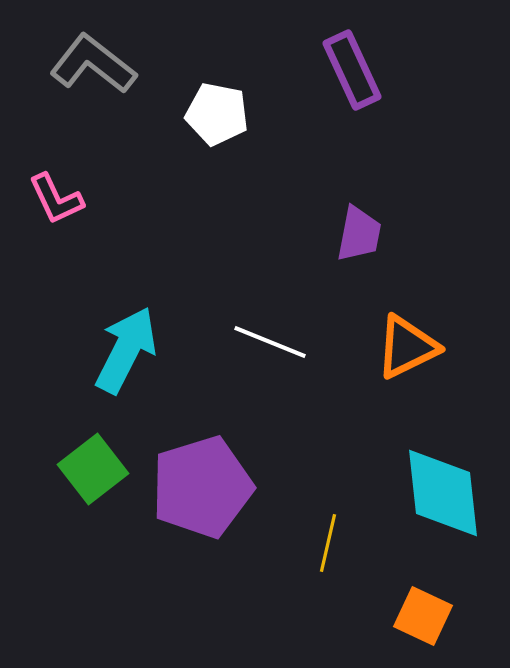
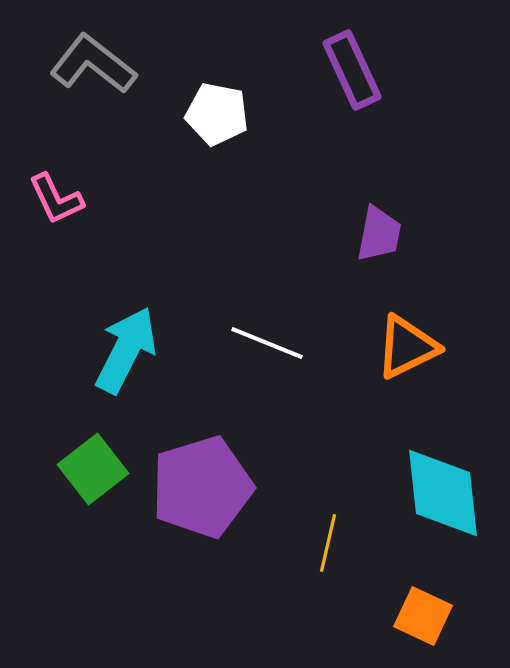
purple trapezoid: moved 20 px right
white line: moved 3 px left, 1 px down
